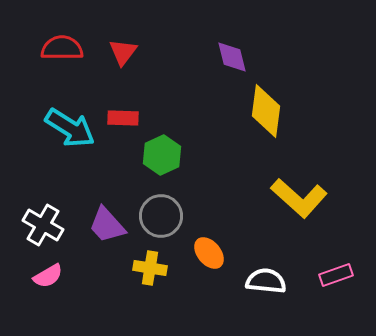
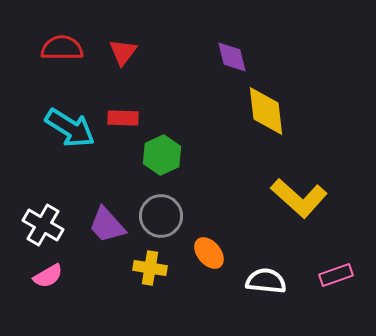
yellow diamond: rotated 14 degrees counterclockwise
